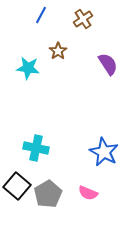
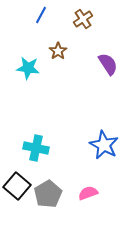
blue star: moved 7 px up
pink semicircle: rotated 138 degrees clockwise
